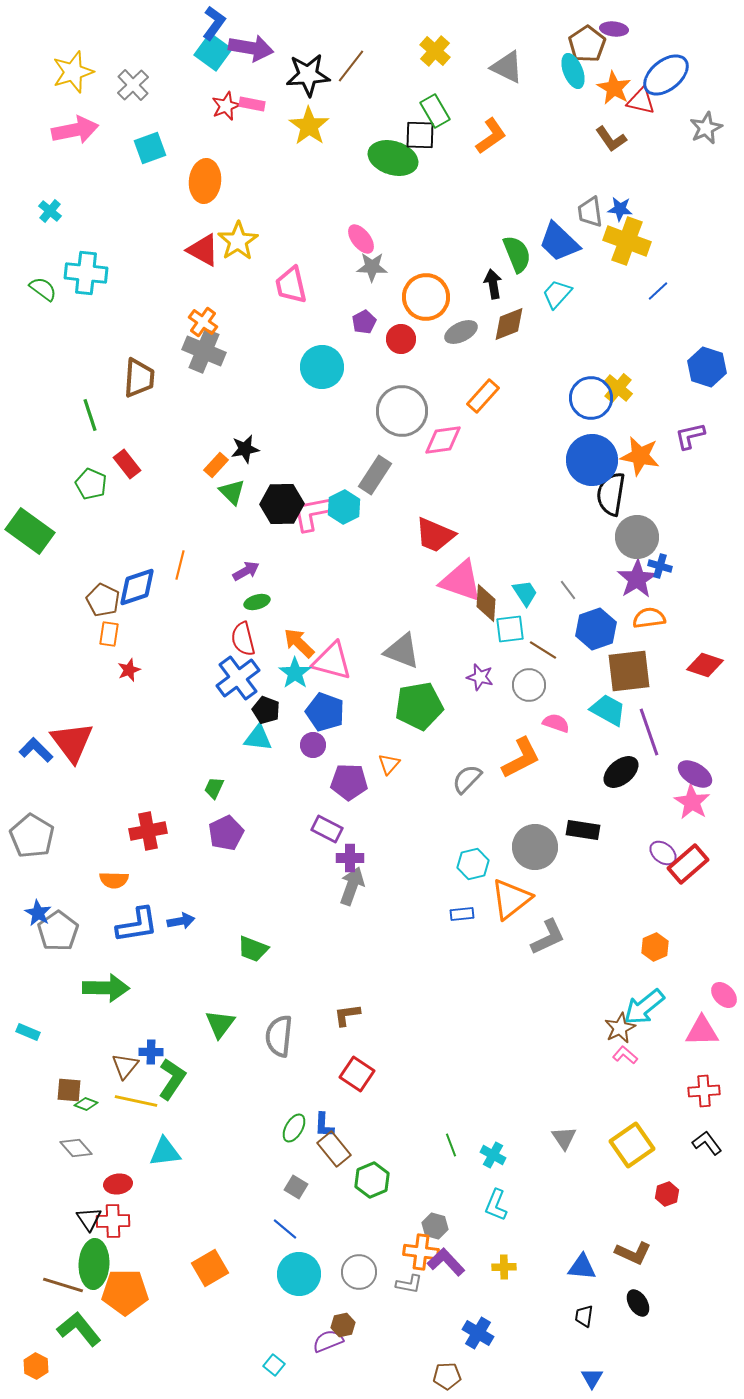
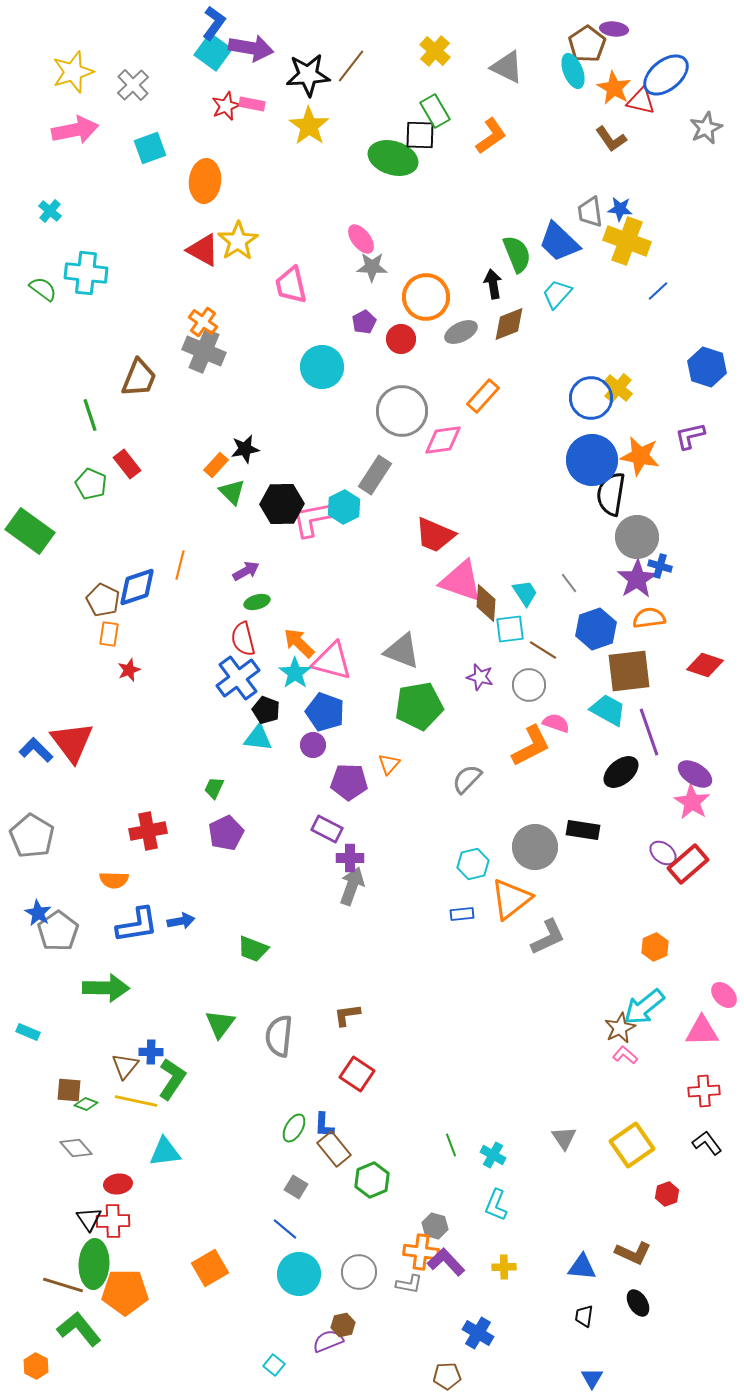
brown trapezoid at (139, 378): rotated 18 degrees clockwise
pink L-shape at (313, 513): moved 6 px down
gray line at (568, 590): moved 1 px right, 7 px up
orange L-shape at (521, 758): moved 10 px right, 12 px up
